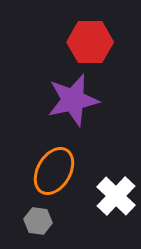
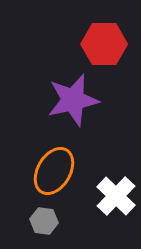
red hexagon: moved 14 px right, 2 px down
gray hexagon: moved 6 px right
